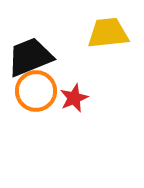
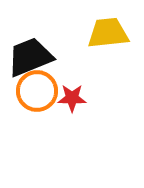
orange circle: moved 1 px right
red star: moved 2 px left; rotated 24 degrees clockwise
